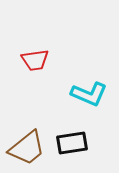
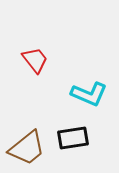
red trapezoid: rotated 120 degrees counterclockwise
black rectangle: moved 1 px right, 5 px up
